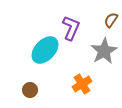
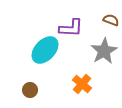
brown semicircle: rotated 77 degrees clockwise
purple L-shape: rotated 70 degrees clockwise
orange cross: rotated 18 degrees counterclockwise
